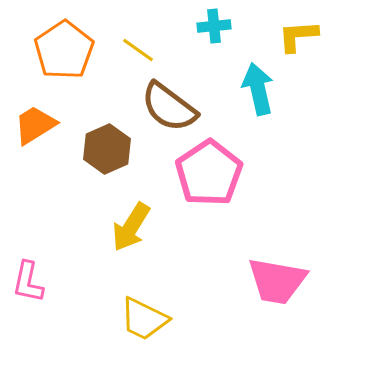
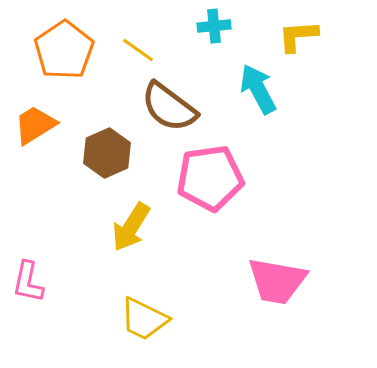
cyan arrow: rotated 15 degrees counterclockwise
brown hexagon: moved 4 px down
pink pentagon: moved 1 px right, 5 px down; rotated 26 degrees clockwise
